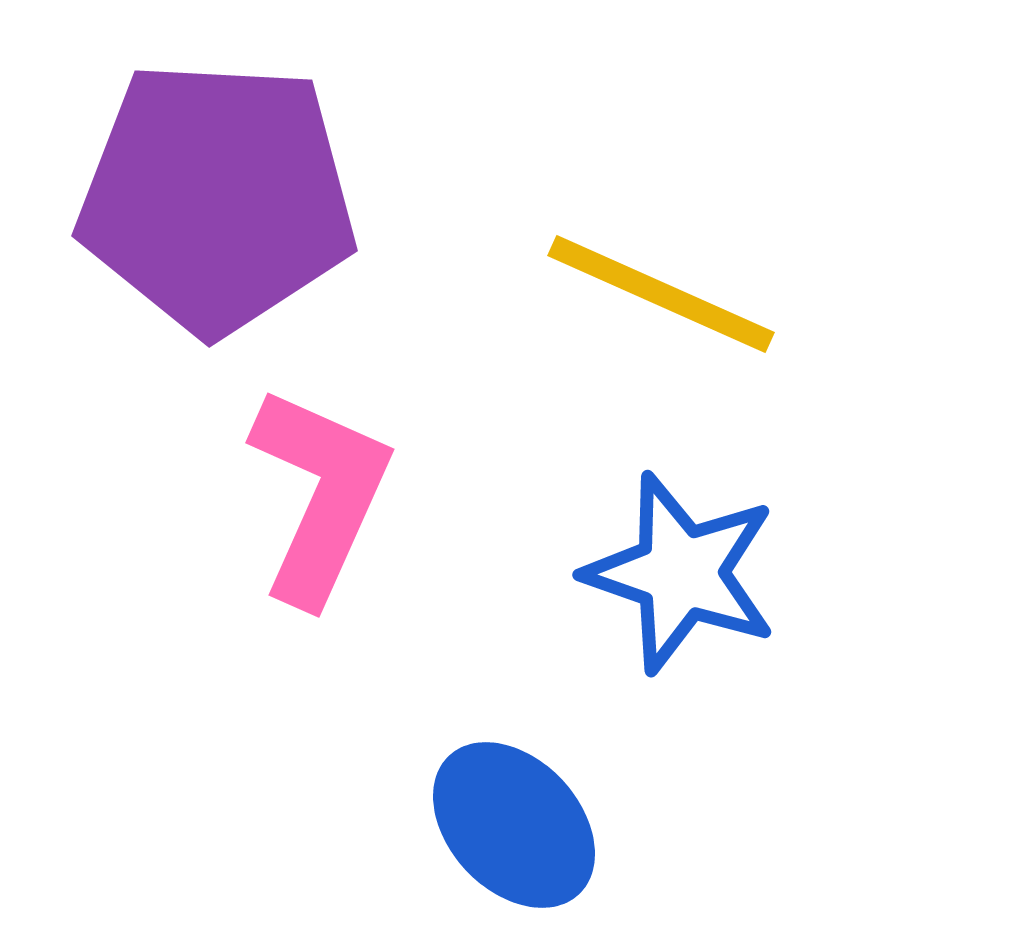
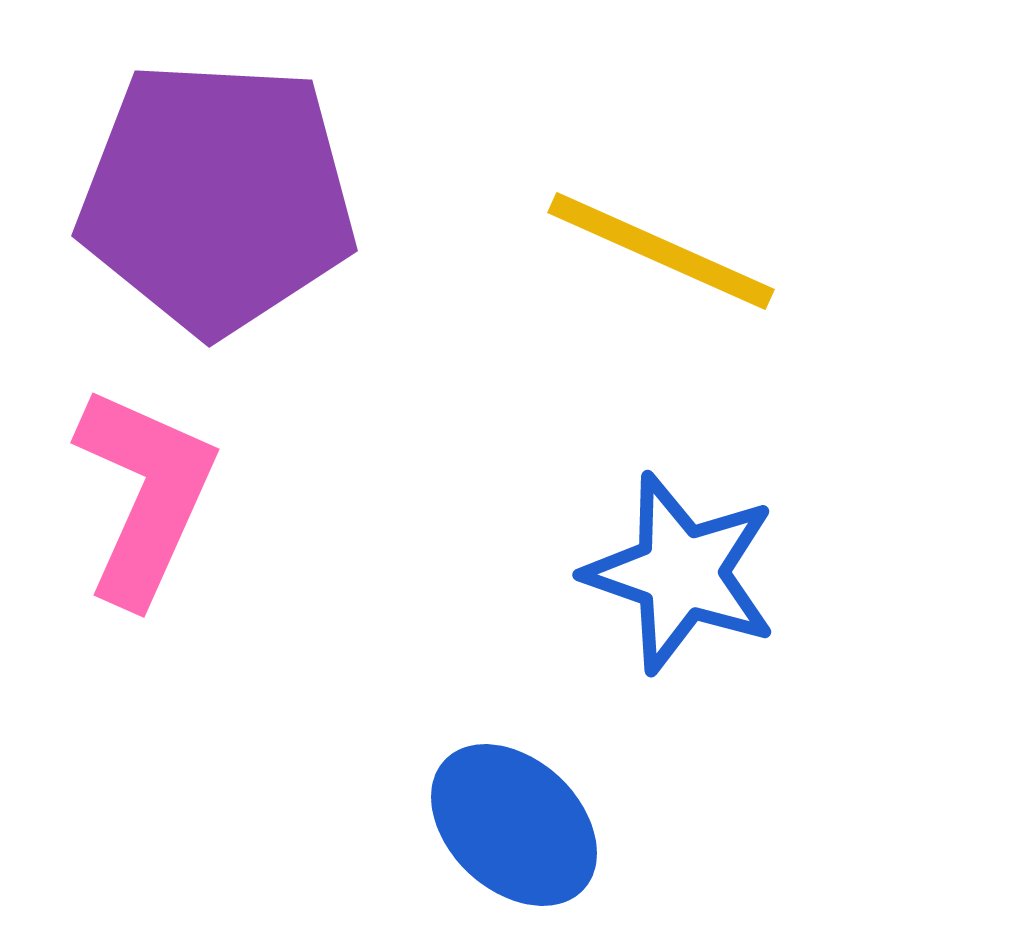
yellow line: moved 43 px up
pink L-shape: moved 175 px left
blue ellipse: rotated 4 degrees counterclockwise
